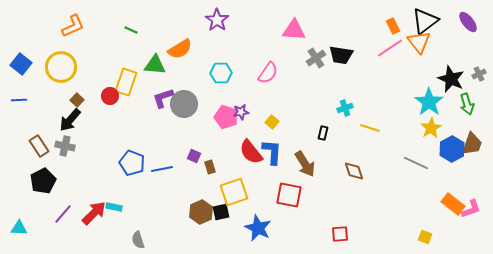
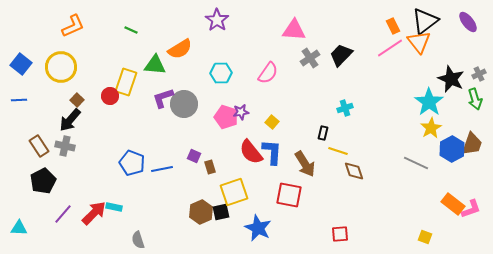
black trapezoid at (341, 55): rotated 125 degrees clockwise
gray cross at (316, 58): moved 6 px left
green arrow at (467, 104): moved 8 px right, 5 px up
yellow line at (370, 128): moved 32 px left, 23 px down
